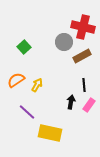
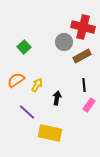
black arrow: moved 14 px left, 4 px up
